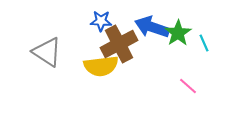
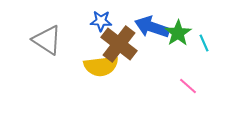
brown cross: rotated 24 degrees counterclockwise
gray triangle: moved 12 px up
